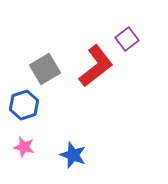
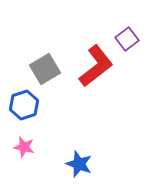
blue star: moved 6 px right, 9 px down
